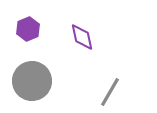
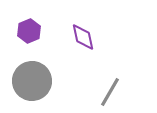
purple hexagon: moved 1 px right, 2 px down
purple diamond: moved 1 px right
